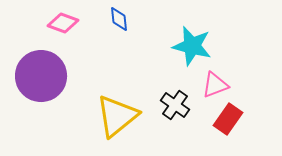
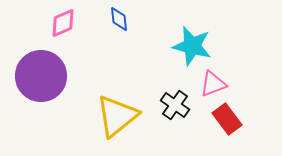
pink diamond: rotated 44 degrees counterclockwise
pink triangle: moved 2 px left, 1 px up
red rectangle: moved 1 px left; rotated 72 degrees counterclockwise
